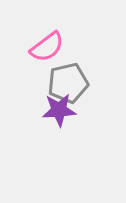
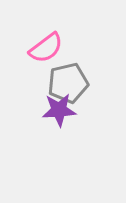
pink semicircle: moved 1 px left, 1 px down
